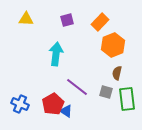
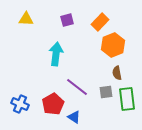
brown semicircle: rotated 24 degrees counterclockwise
gray square: rotated 24 degrees counterclockwise
blue triangle: moved 8 px right, 6 px down
